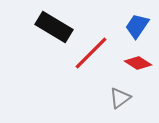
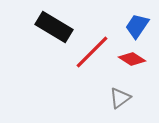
red line: moved 1 px right, 1 px up
red diamond: moved 6 px left, 4 px up
